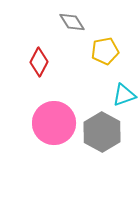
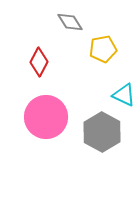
gray diamond: moved 2 px left
yellow pentagon: moved 2 px left, 2 px up
cyan triangle: rotated 45 degrees clockwise
pink circle: moved 8 px left, 6 px up
